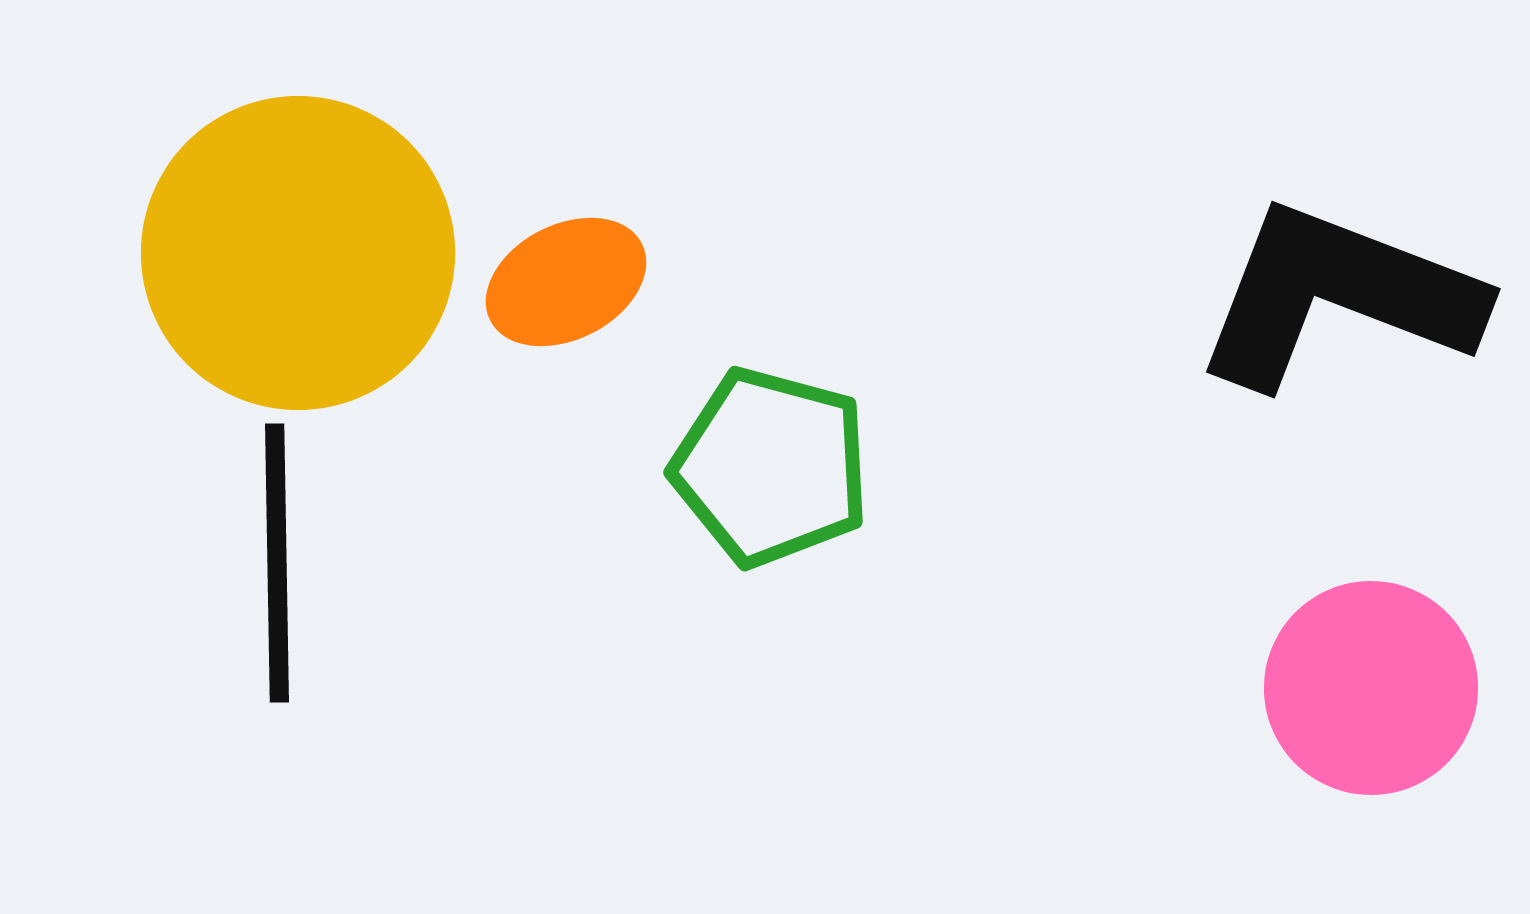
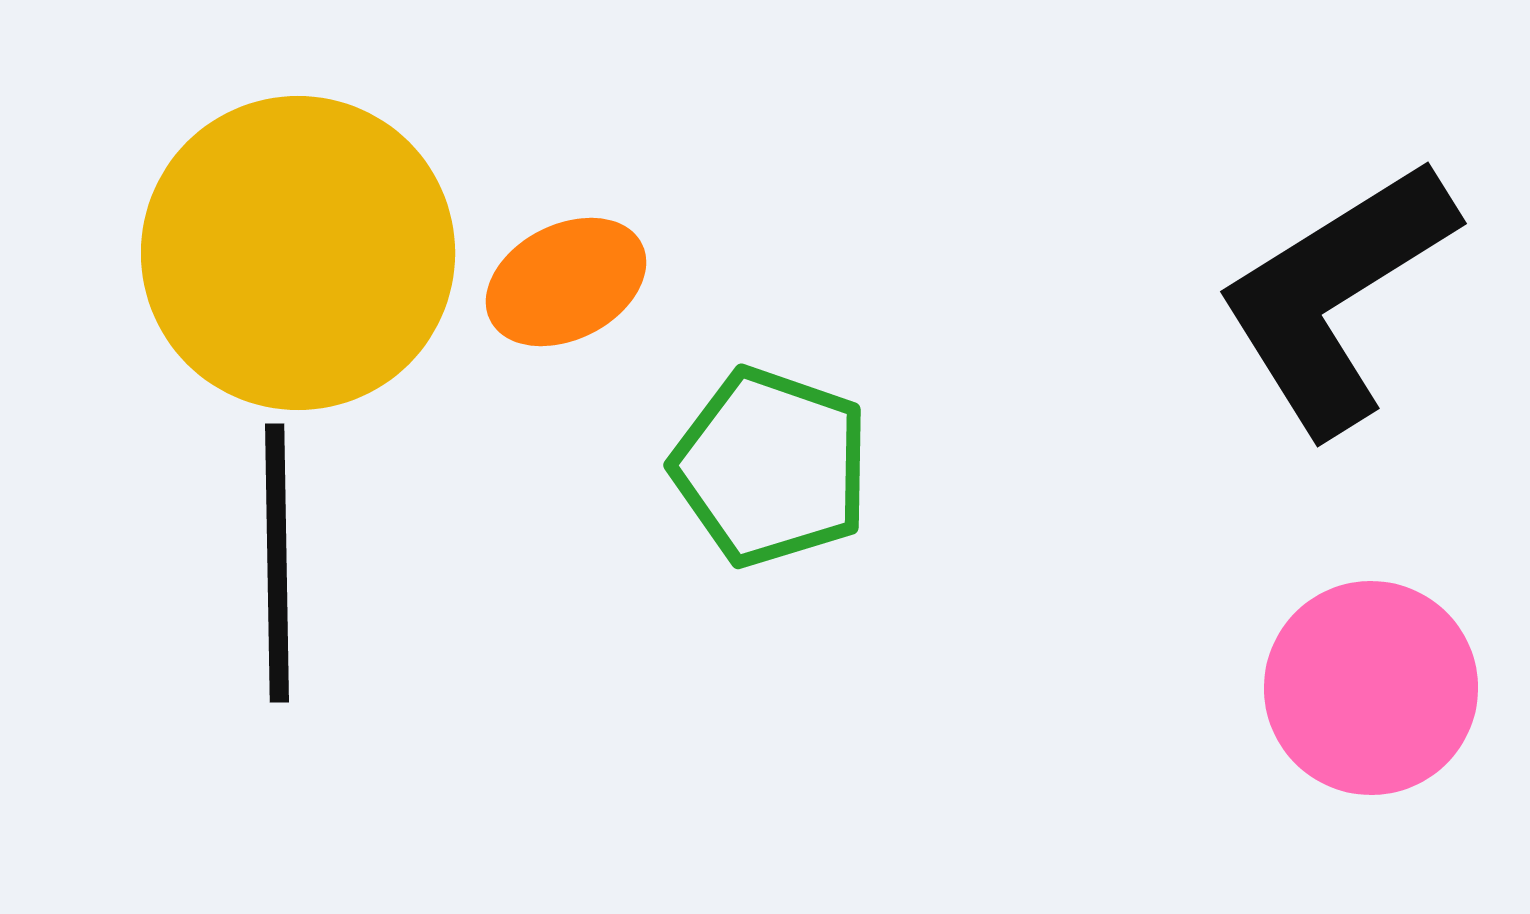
black L-shape: moved 2 px left; rotated 53 degrees counterclockwise
green pentagon: rotated 4 degrees clockwise
